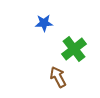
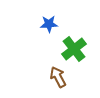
blue star: moved 5 px right, 1 px down
